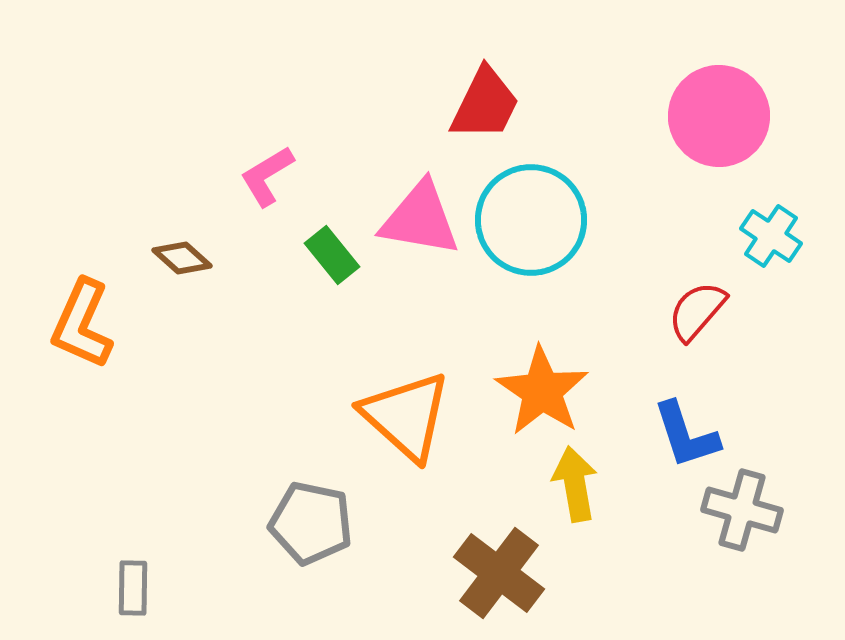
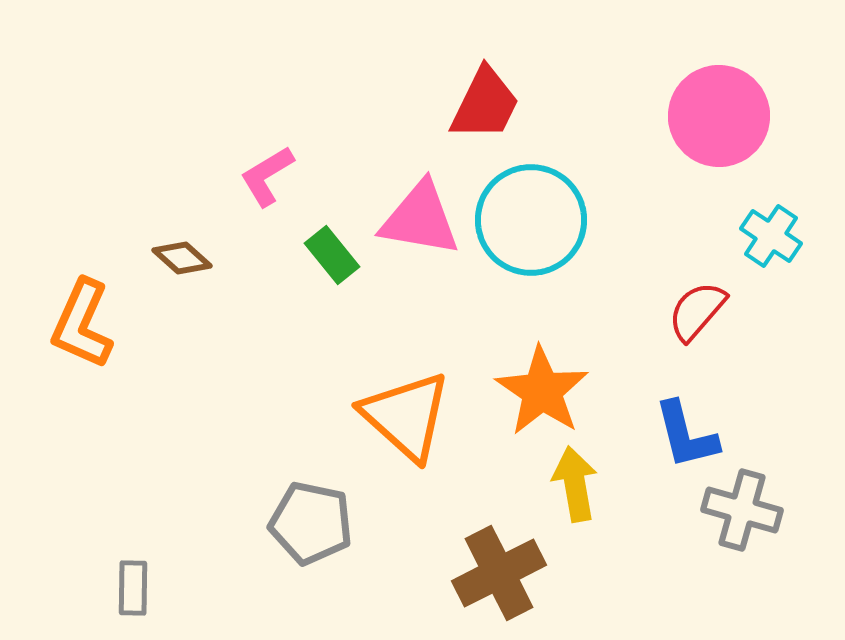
blue L-shape: rotated 4 degrees clockwise
brown cross: rotated 26 degrees clockwise
